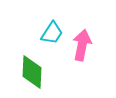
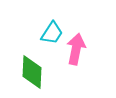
pink arrow: moved 6 px left, 4 px down
